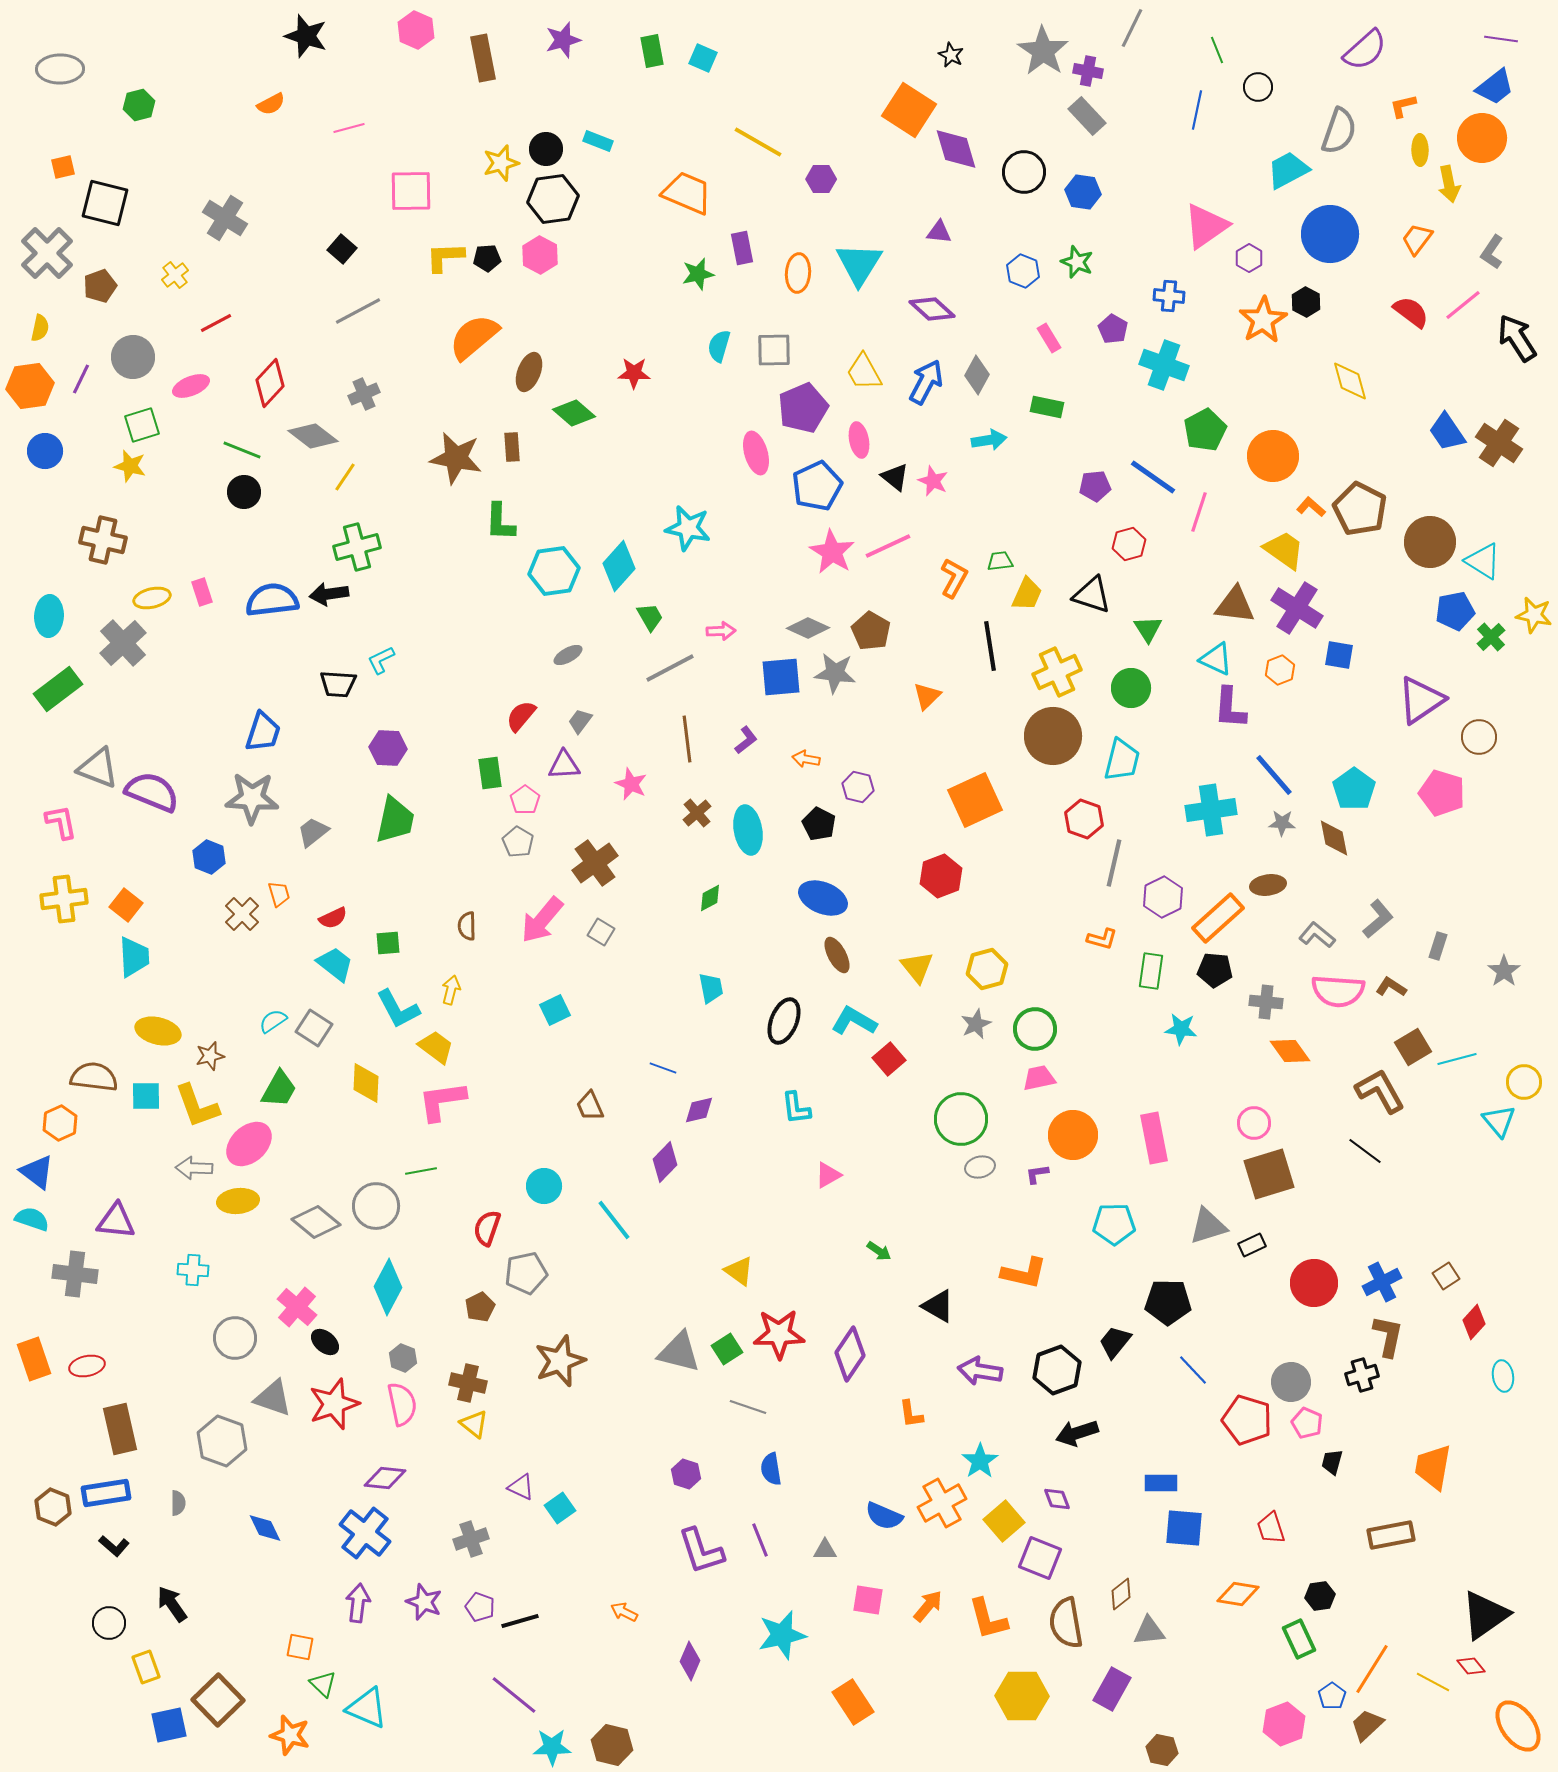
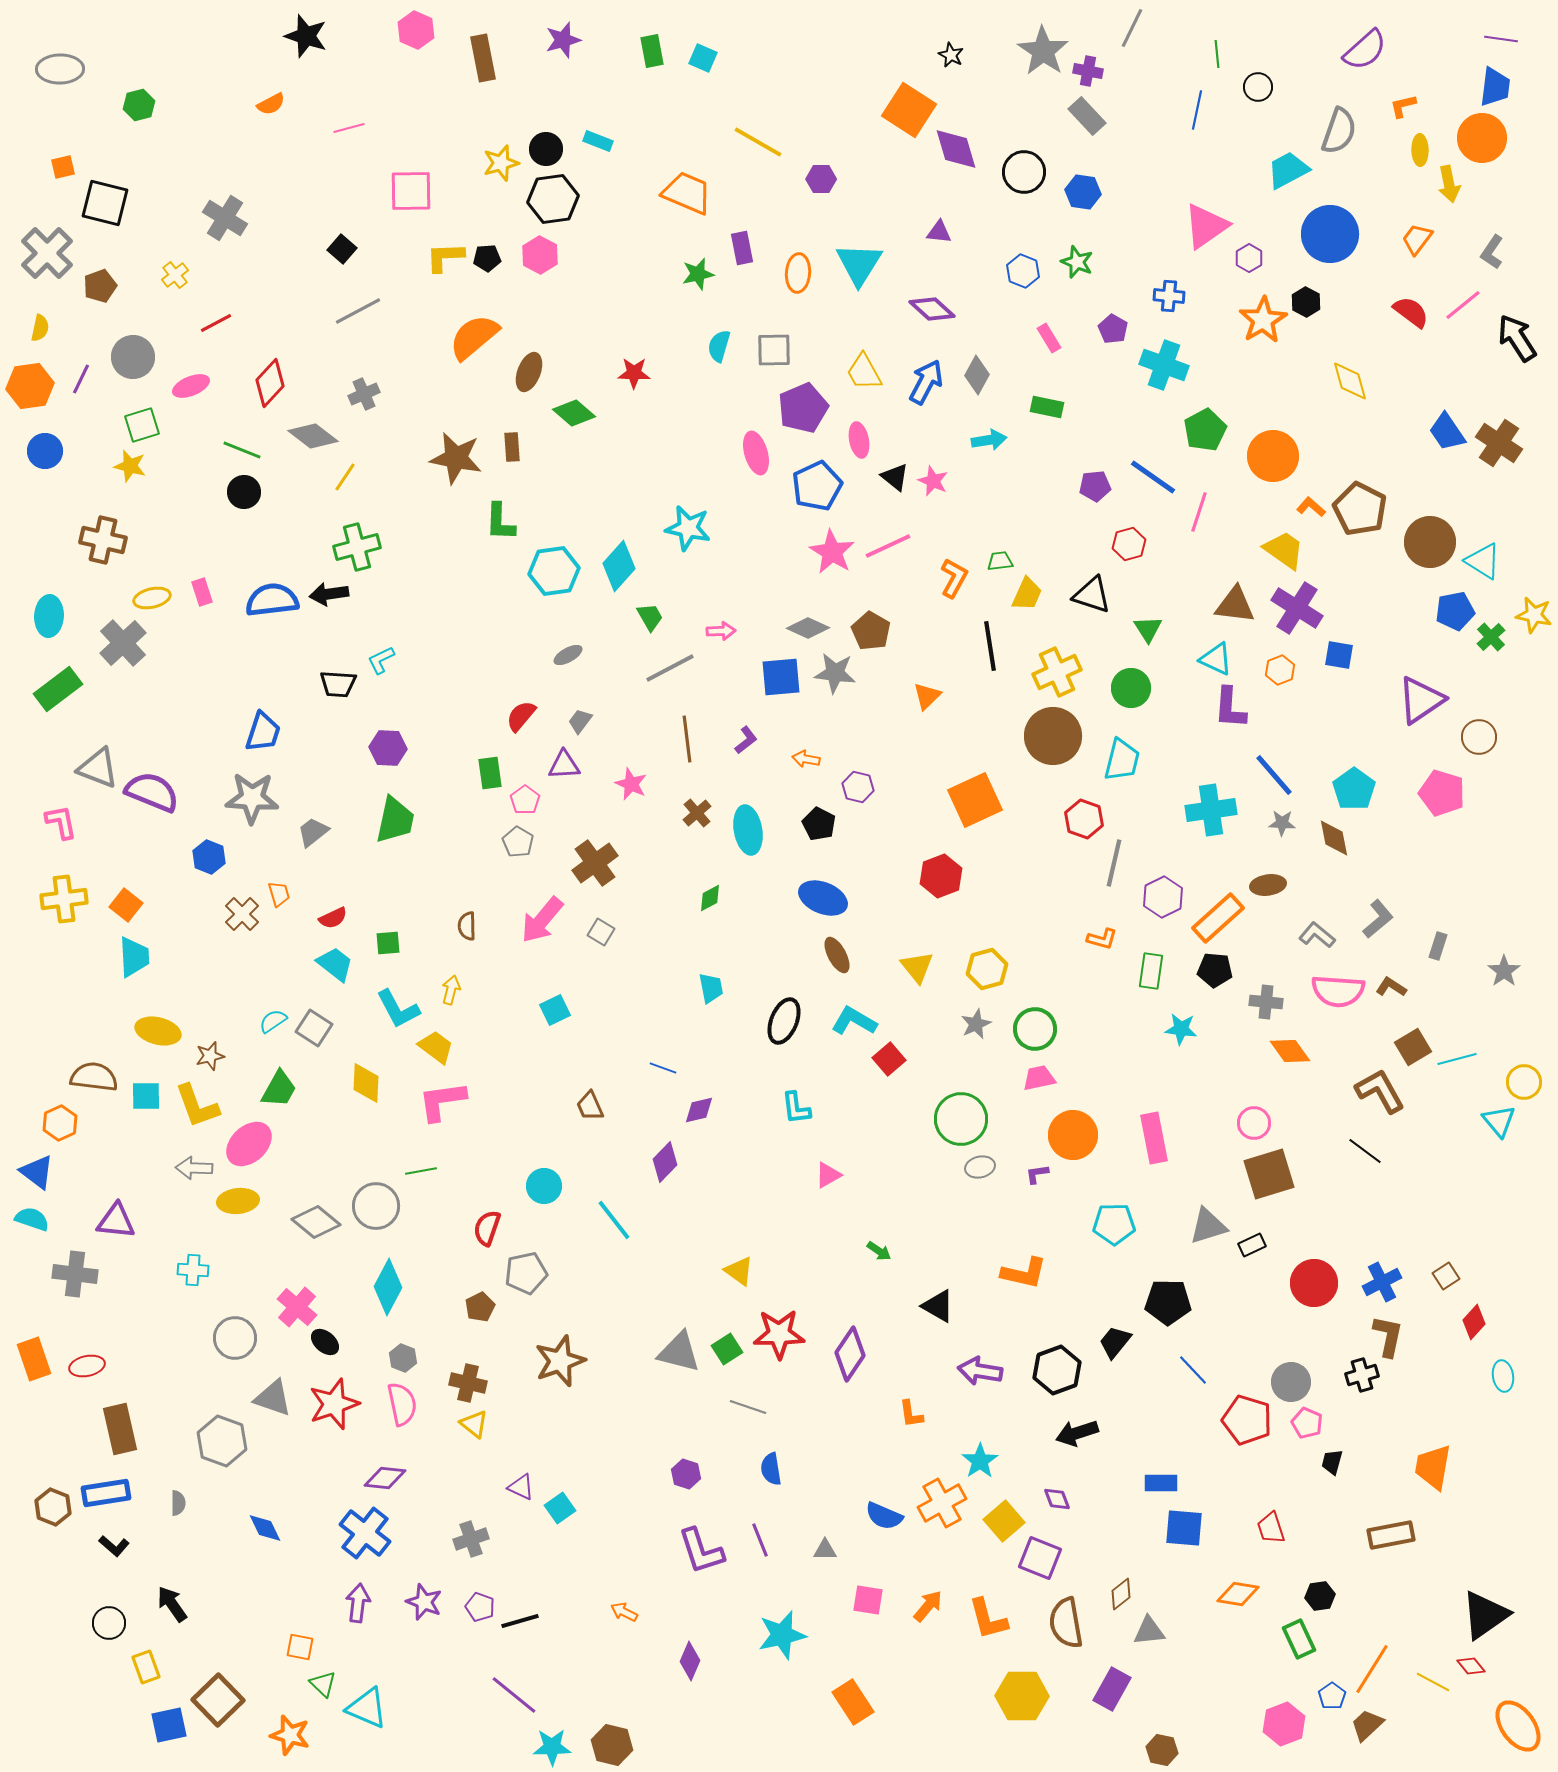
green line at (1217, 50): moved 4 px down; rotated 16 degrees clockwise
blue trapezoid at (1495, 87): rotated 45 degrees counterclockwise
